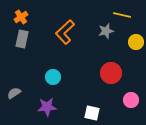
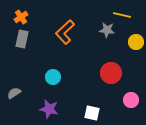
gray star: moved 1 px right, 1 px up; rotated 21 degrees clockwise
purple star: moved 2 px right, 2 px down; rotated 18 degrees clockwise
